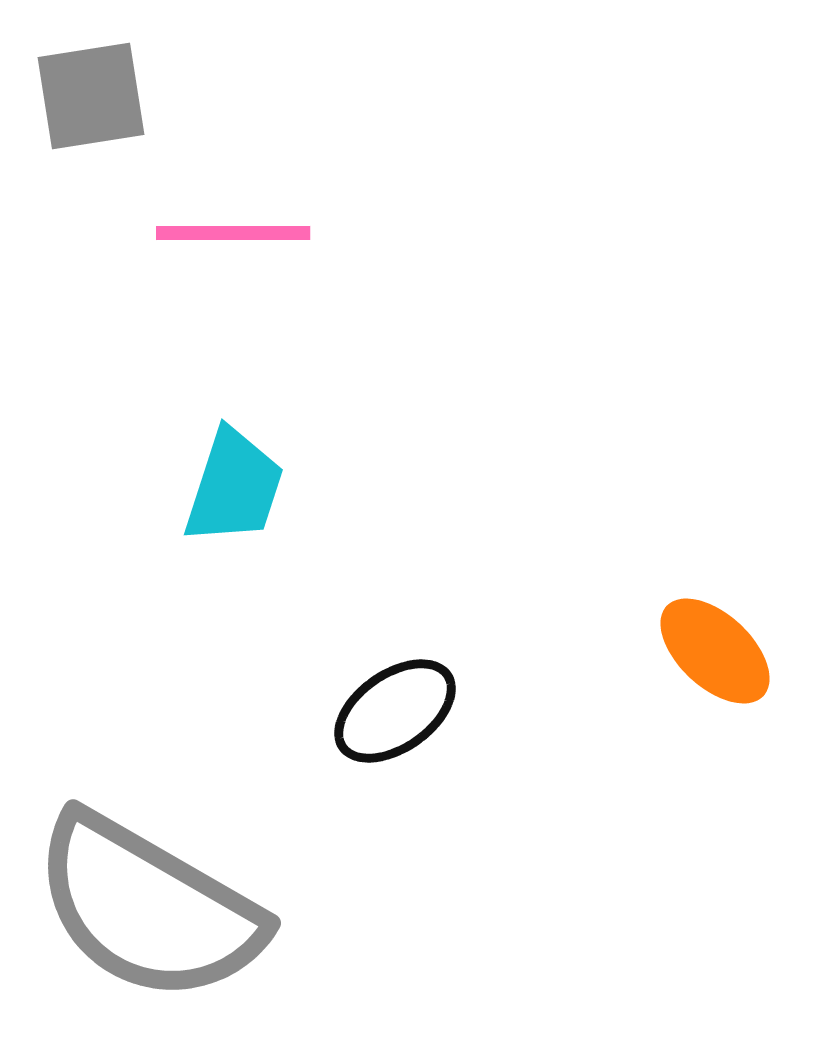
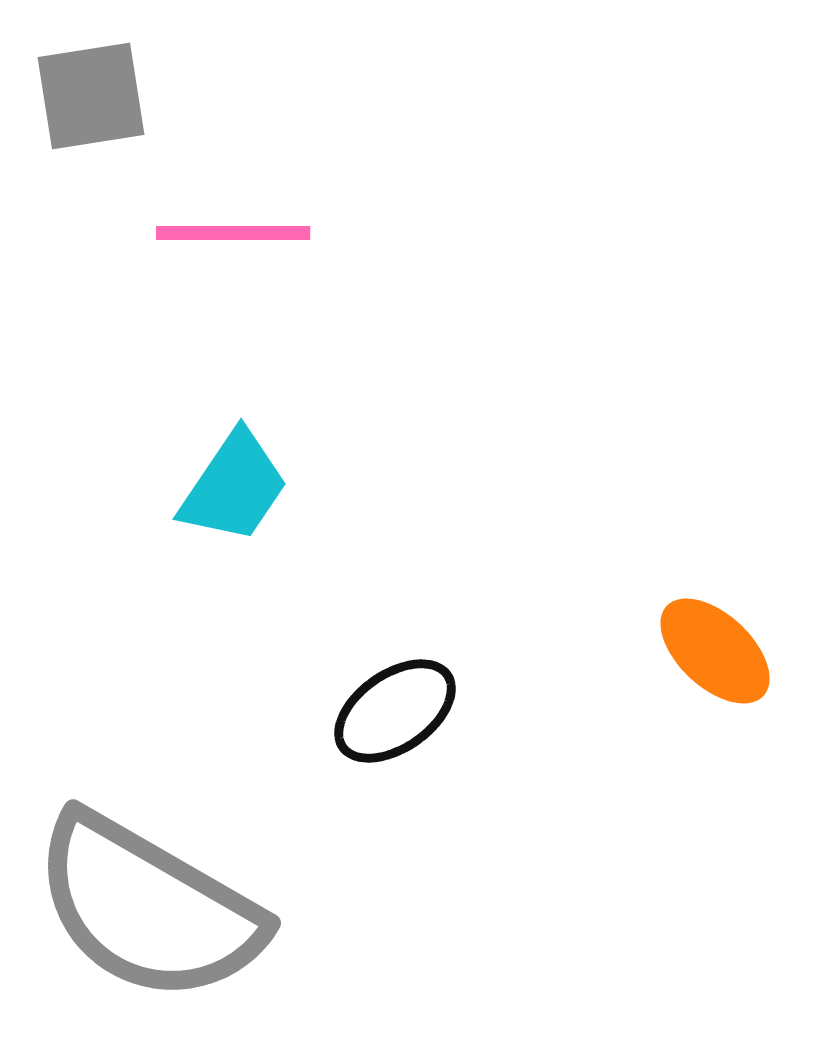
cyan trapezoid: rotated 16 degrees clockwise
